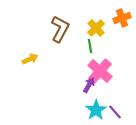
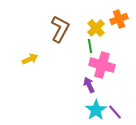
orange cross: moved 3 px left, 1 px down
pink cross: moved 2 px right, 6 px up; rotated 25 degrees counterclockwise
purple arrow: rotated 56 degrees counterclockwise
